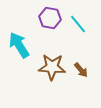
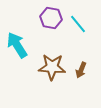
purple hexagon: moved 1 px right
cyan arrow: moved 2 px left
brown arrow: rotated 63 degrees clockwise
